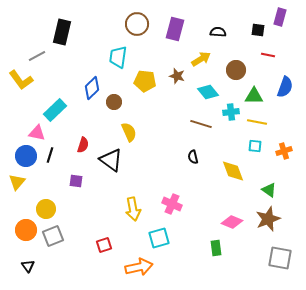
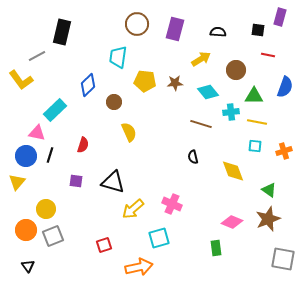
brown star at (177, 76): moved 2 px left, 7 px down; rotated 21 degrees counterclockwise
blue diamond at (92, 88): moved 4 px left, 3 px up
black triangle at (111, 160): moved 2 px right, 22 px down; rotated 20 degrees counterclockwise
yellow arrow at (133, 209): rotated 60 degrees clockwise
gray square at (280, 258): moved 3 px right, 1 px down
